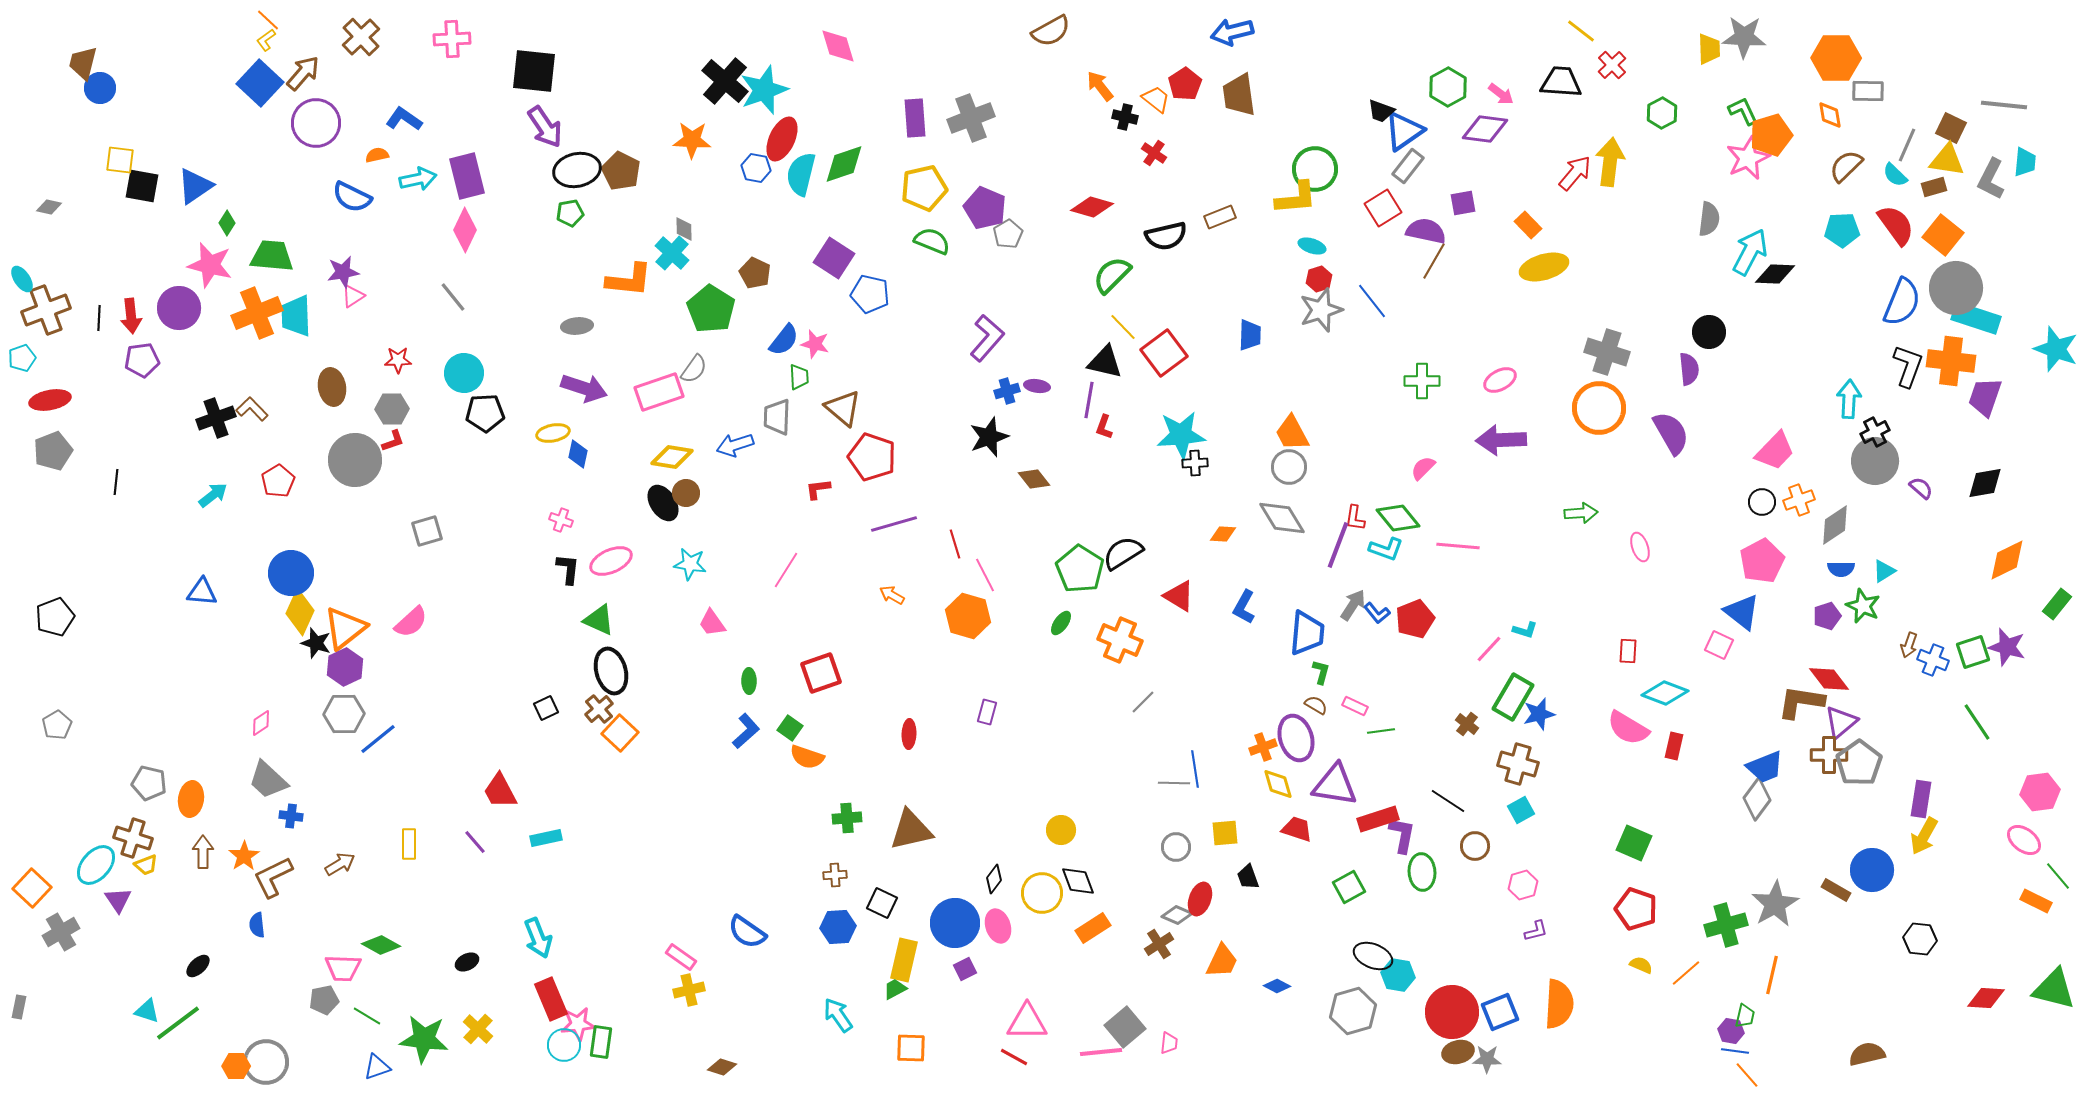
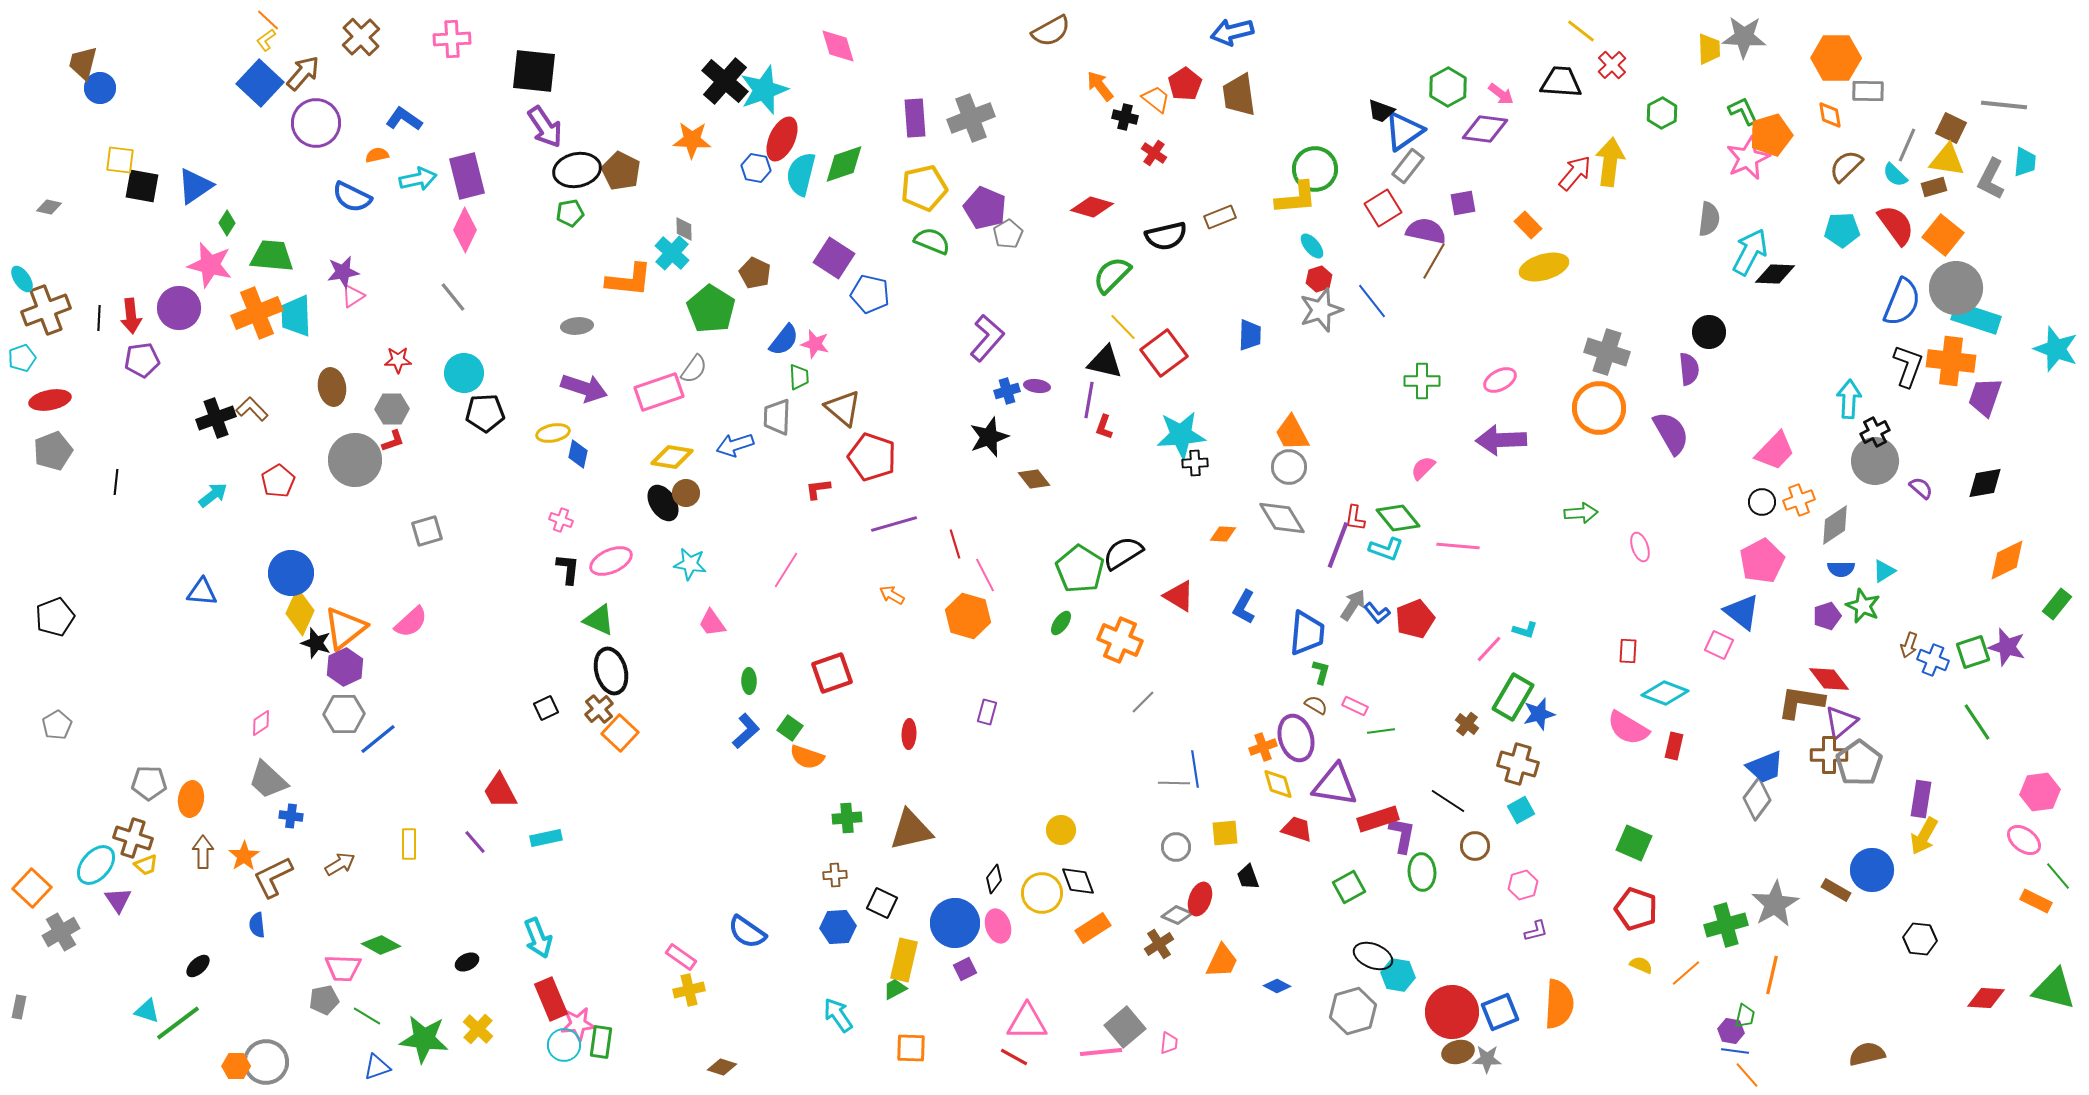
cyan ellipse at (1312, 246): rotated 32 degrees clockwise
red square at (821, 673): moved 11 px right
gray pentagon at (149, 783): rotated 12 degrees counterclockwise
